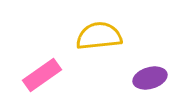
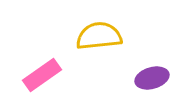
purple ellipse: moved 2 px right
